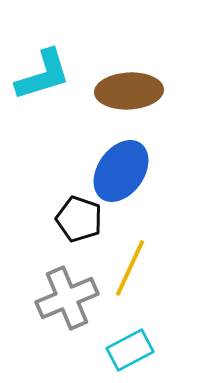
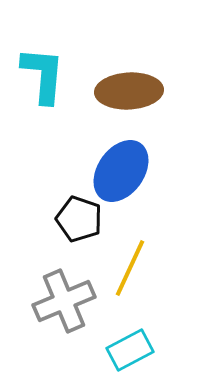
cyan L-shape: rotated 68 degrees counterclockwise
gray cross: moved 3 px left, 3 px down
